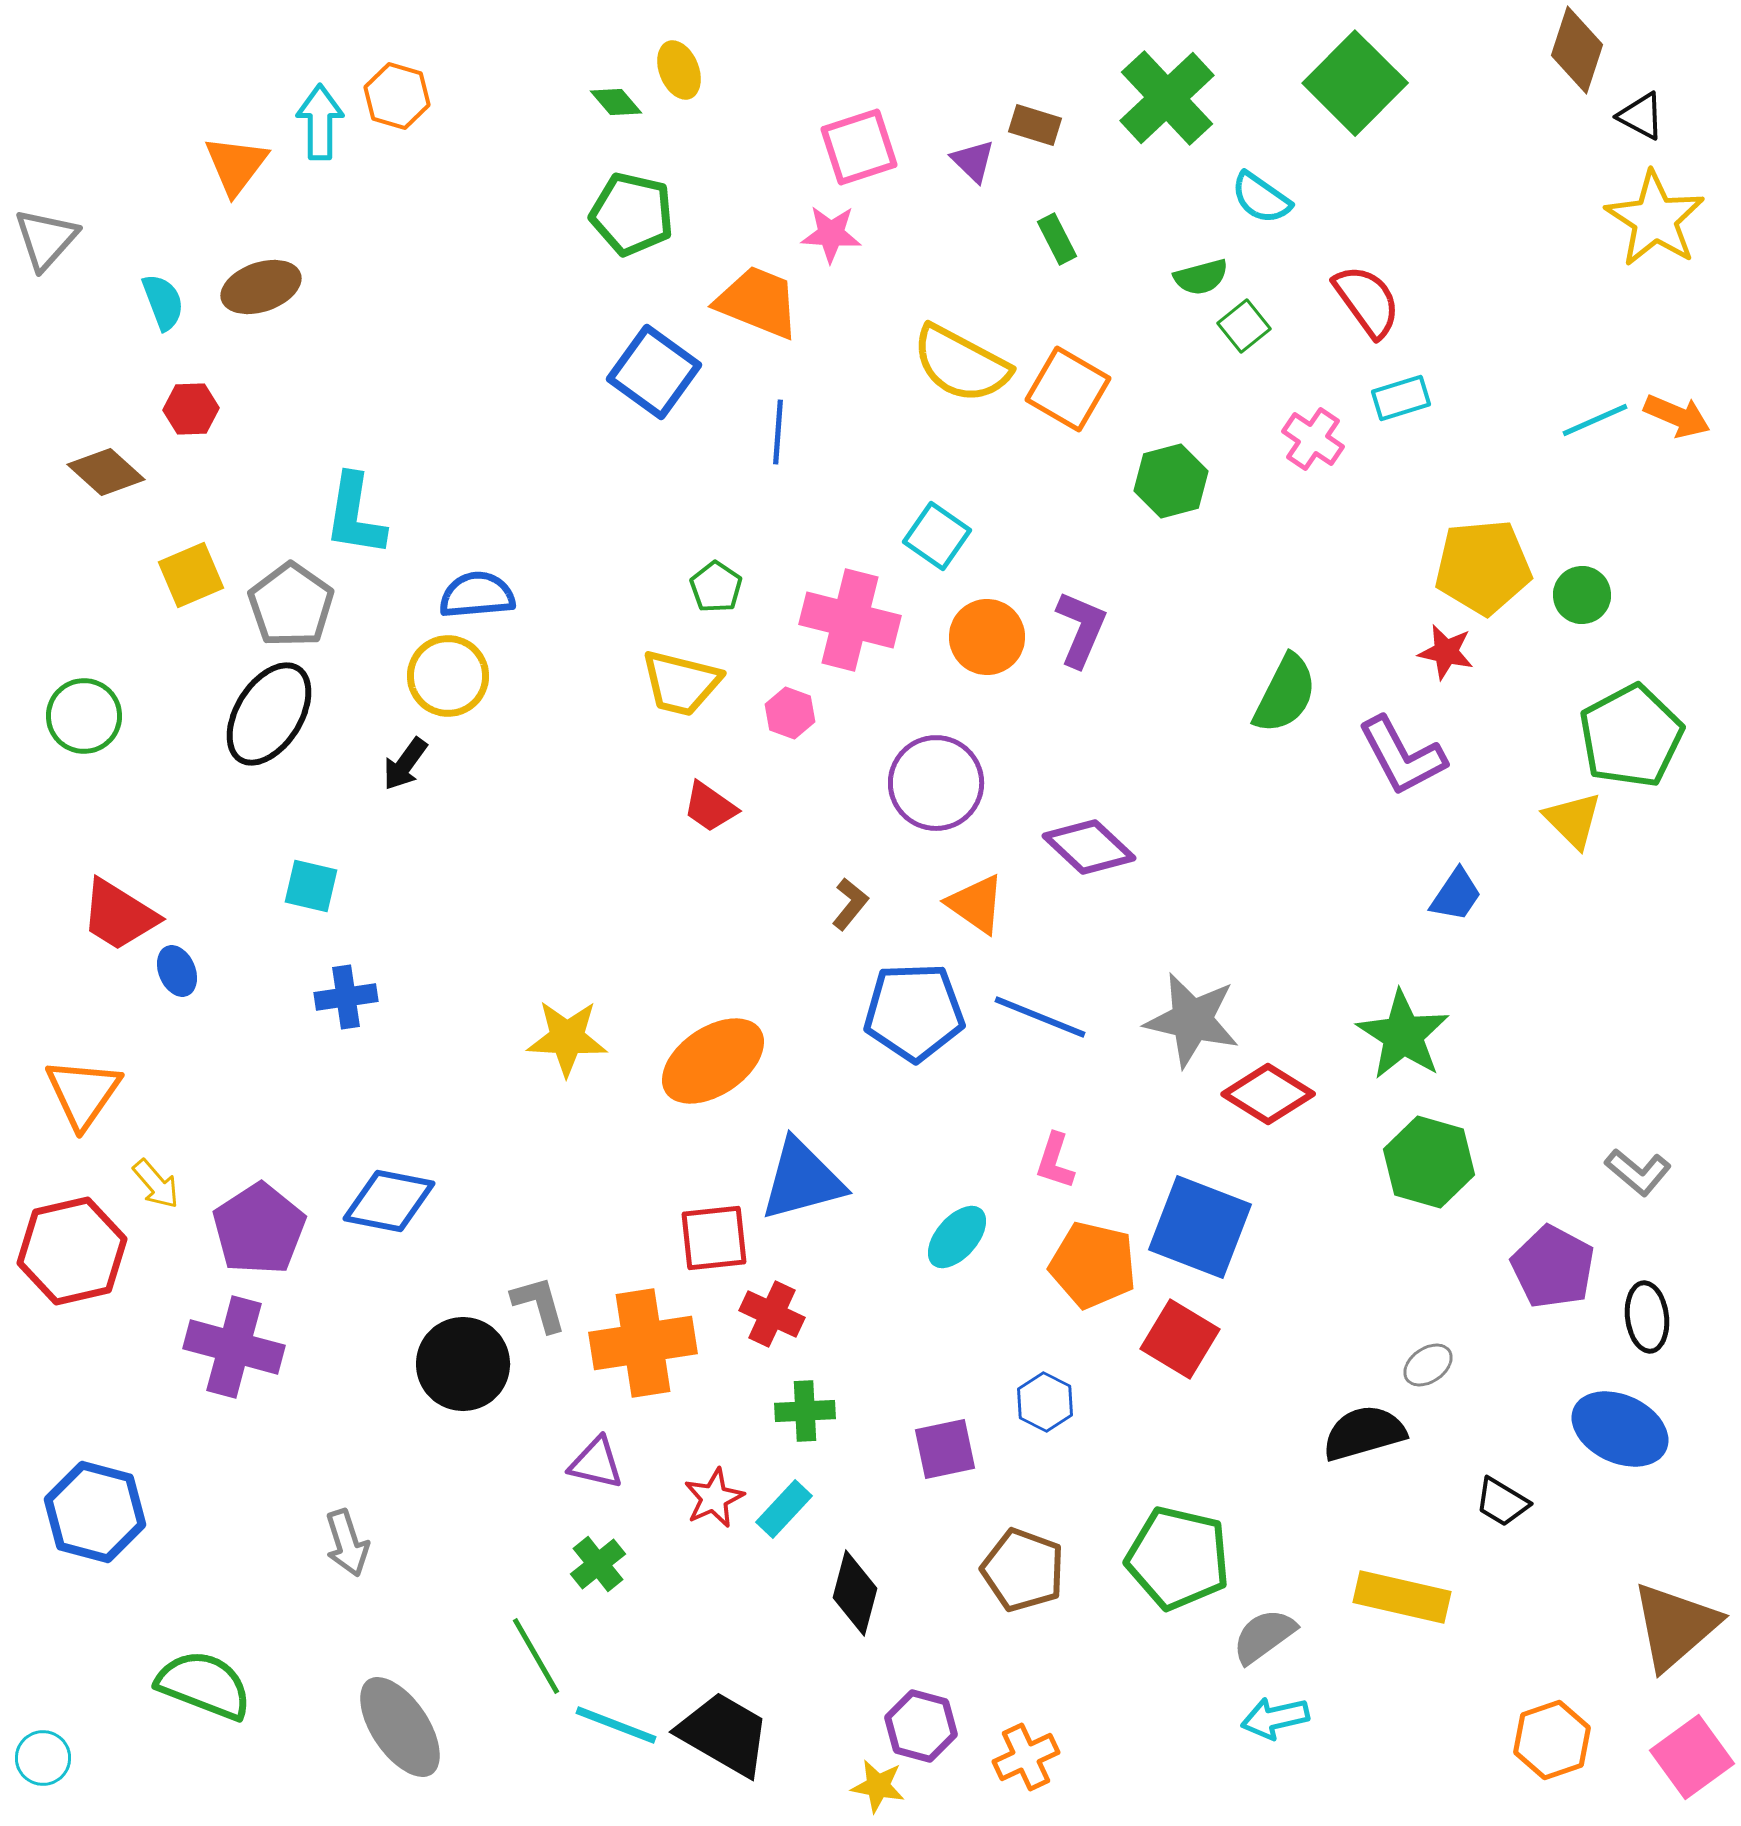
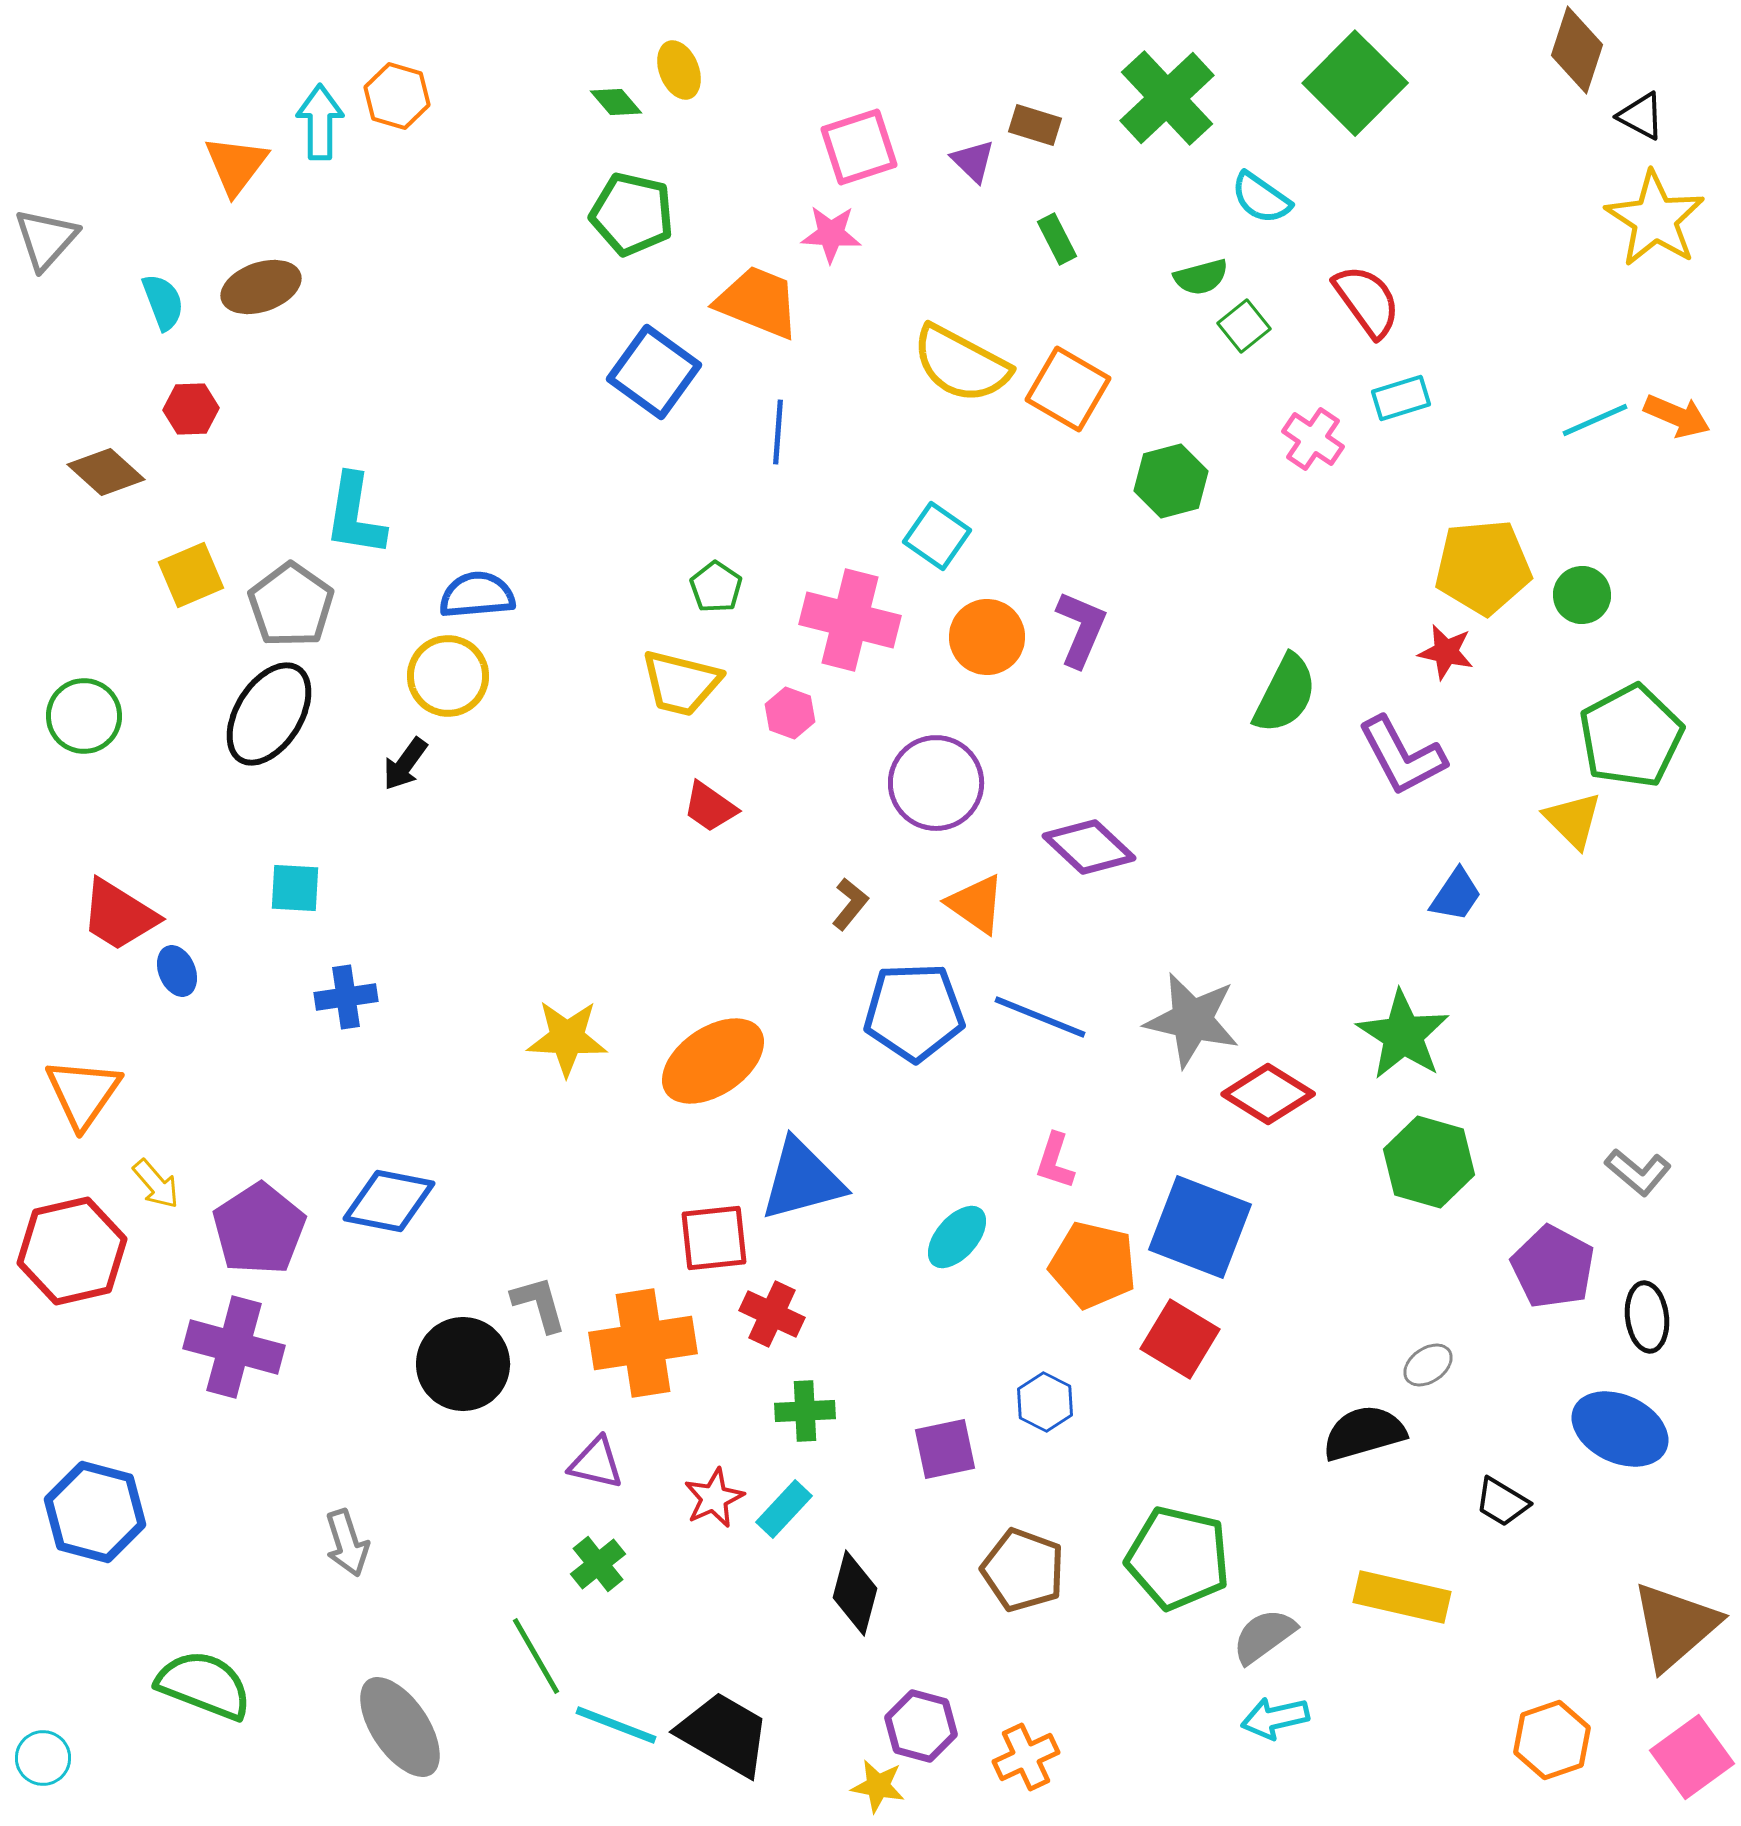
cyan square at (311, 886): moved 16 px left, 2 px down; rotated 10 degrees counterclockwise
